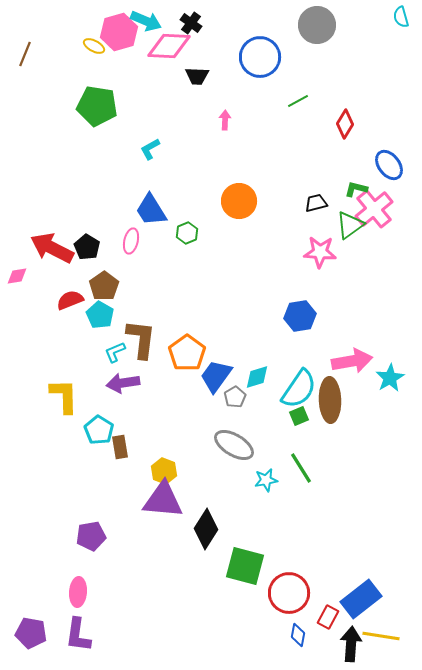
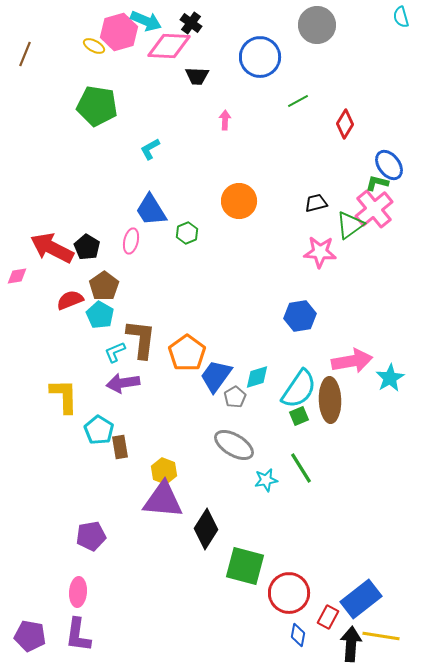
green L-shape at (356, 189): moved 21 px right, 6 px up
purple pentagon at (31, 633): moved 1 px left, 3 px down
